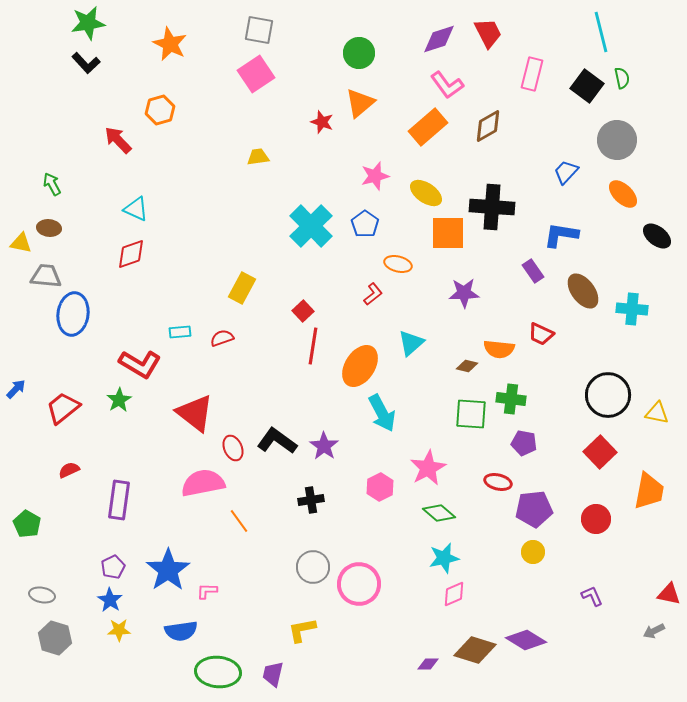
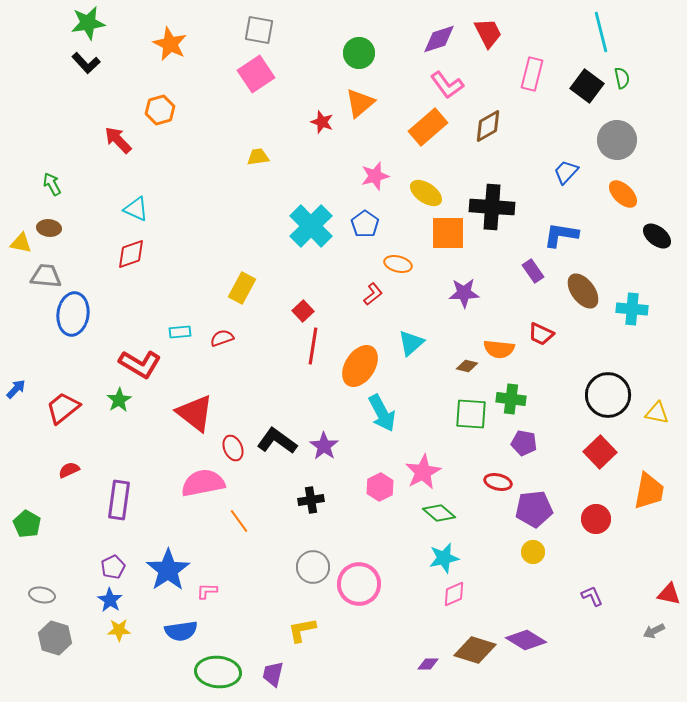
pink star at (428, 468): moved 5 px left, 4 px down
